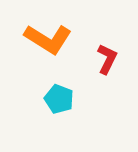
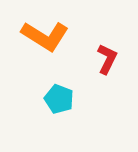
orange L-shape: moved 3 px left, 3 px up
